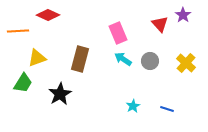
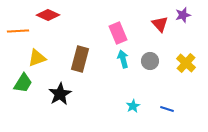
purple star: rotated 21 degrees clockwise
cyan arrow: rotated 42 degrees clockwise
